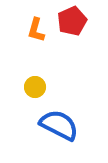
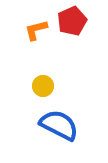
orange L-shape: rotated 60 degrees clockwise
yellow circle: moved 8 px right, 1 px up
